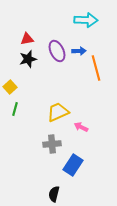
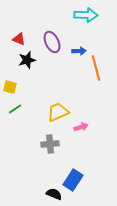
cyan arrow: moved 5 px up
red triangle: moved 8 px left; rotated 32 degrees clockwise
purple ellipse: moved 5 px left, 9 px up
black star: moved 1 px left, 1 px down
yellow square: rotated 32 degrees counterclockwise
green line: rotated 40 degrees clockwise
pink arrow: rotated 136 degrees clockwise
gray cross: moved 2 px left
blue rectangle: moved 15 px down
black semicircle: rotated 98 degrees clockwise
